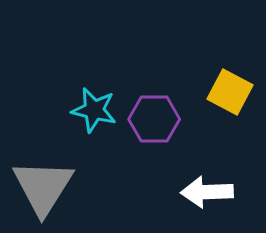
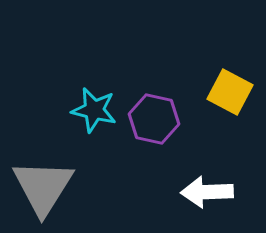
purple hexagon: rotated 12 degrees clockwise
